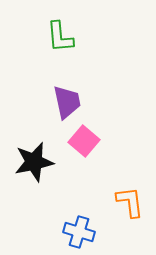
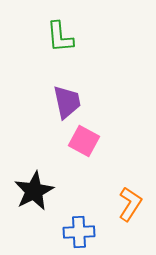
pink square: rotated 12 degrees counterclockwise
black star: moved 29 px down; rotated 15 degrees counterclockwise
orange L-shape: moved 2 px down; rotated 40 degrees clockwise
blue cross: rotated 20 degrees counterclockwise
